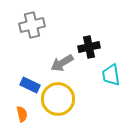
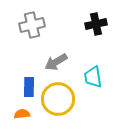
black cross: moved 7 px right, 23 px up
gray arrow: moved 6 px left, 1 px up
cyan trapezoid: moved 18 px left, 2 px down
blue rectangle: moved 1 px left, 2 px down; rotated 66 degrees clockwise
orange semicircle: rotated 84 degrees counterclockwise
